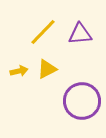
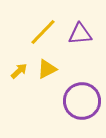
yellow arrow: rotated 30 degrees counterclockwise
